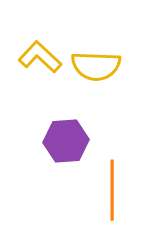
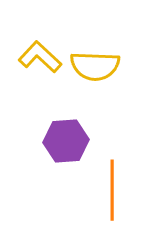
yellow semicircle: moved 1 px left
